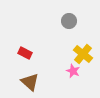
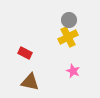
gray circle: moved 1 px up
yellow cross: moved 15 px left, 17 px up; rotated 24 degrees clockwise
brown triangle: rotated 30 degrees counterclockwise
